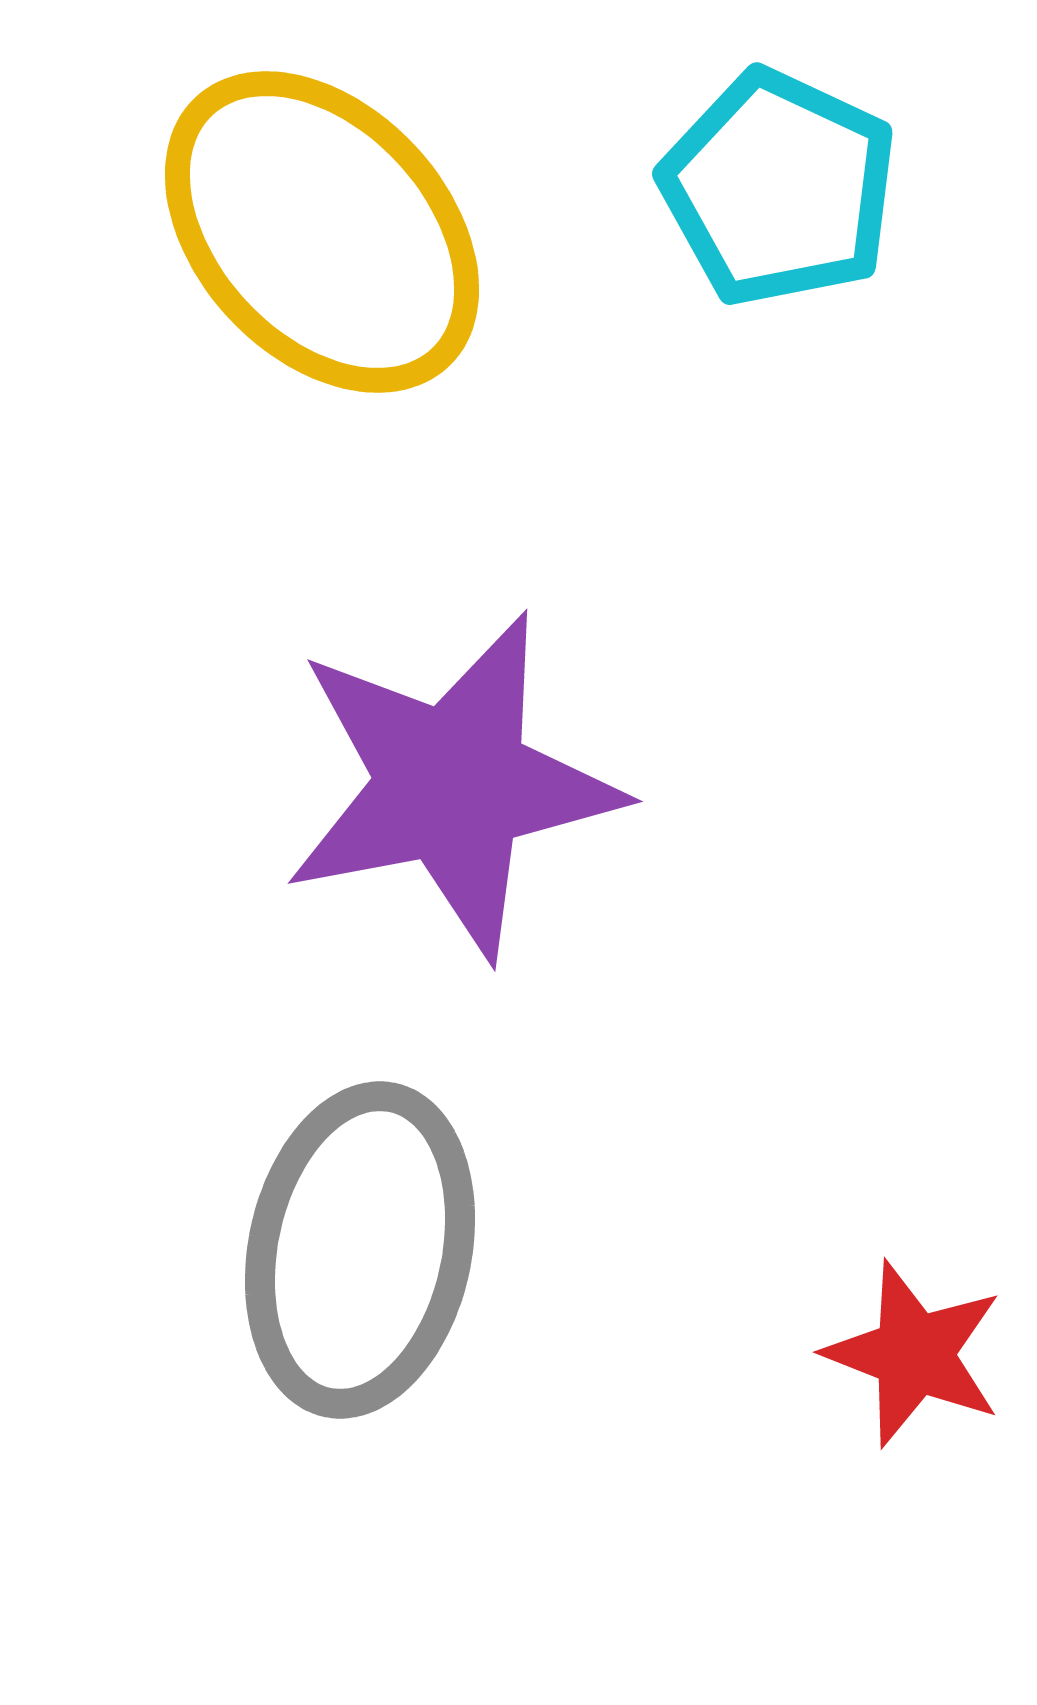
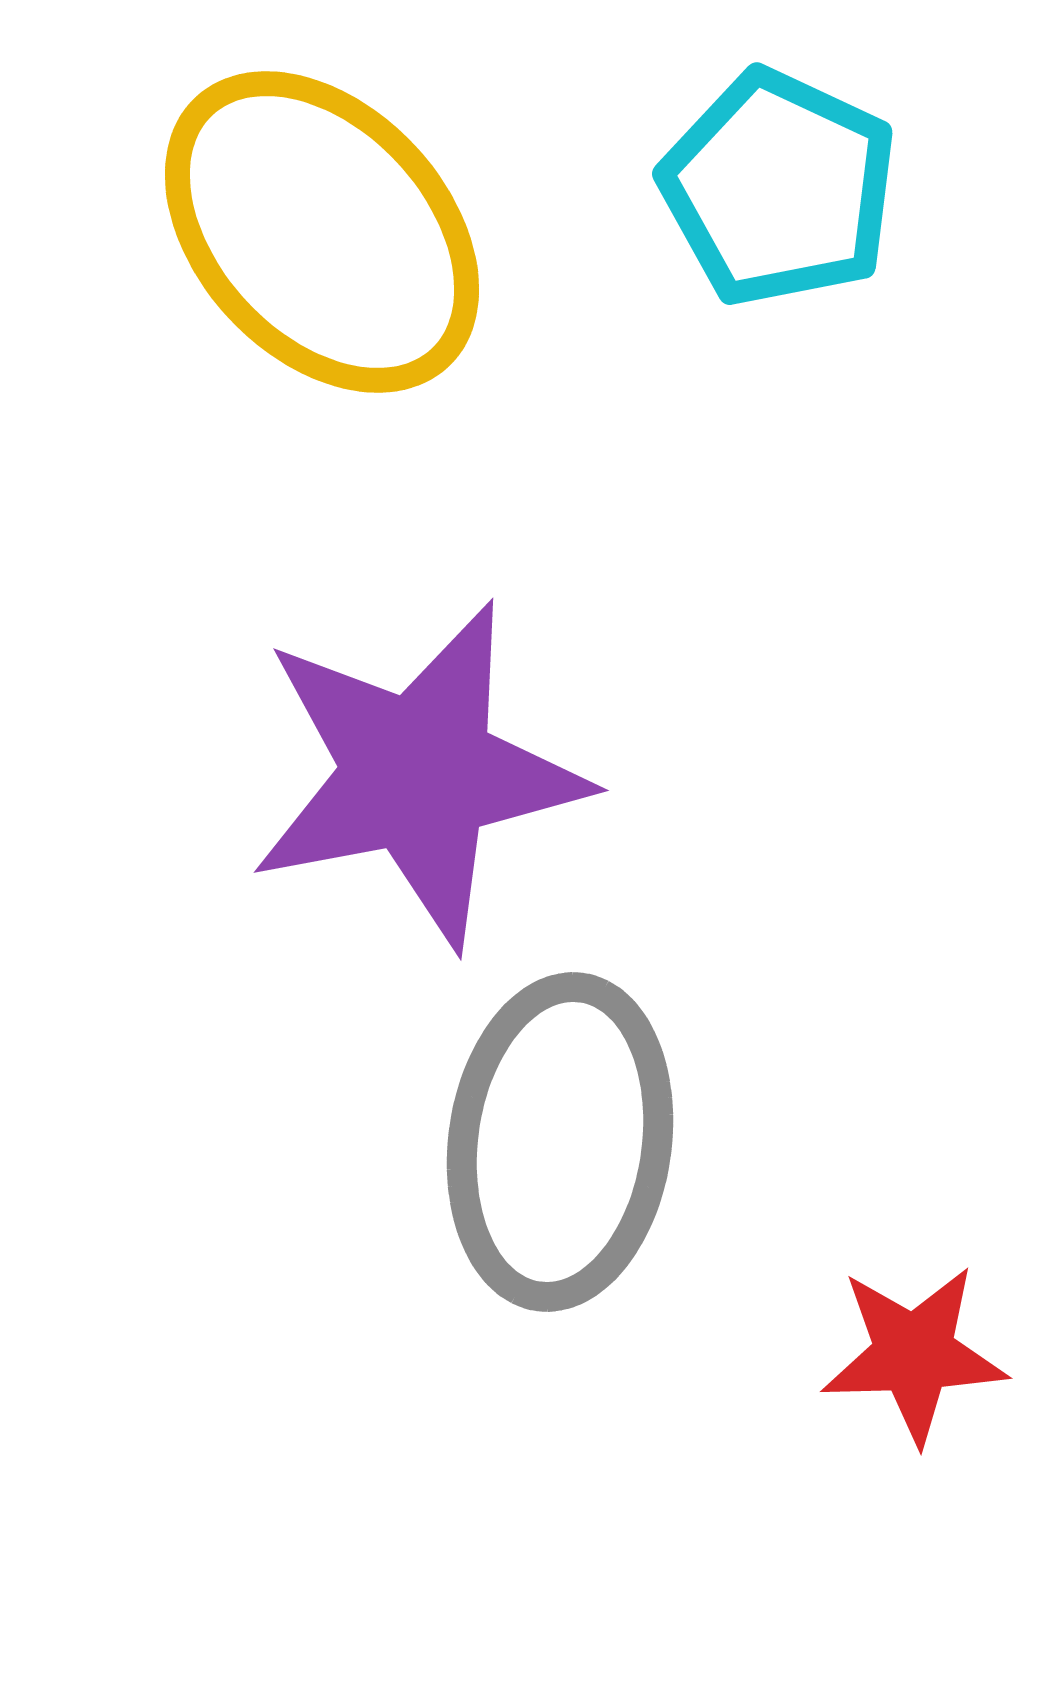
purple star: moved 34 px left, 11 px up
gray ellipse: moved 200 px right, 108 px up; rotated 4 degrees counterclockwise
red star: rotated 23 degrees counterclockwise
